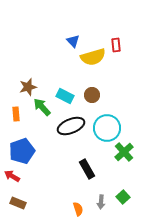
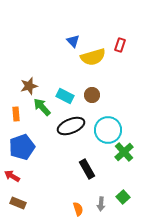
red rectangle: moved 4 px right; rotated 24 degrees clockwise
brown star: moved 1 px right, 1 px up
cyan circle: moved 1 px right, 2 px down
blue pentagon: moved 4 px up
gray arrow: moved 2 px down
